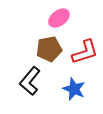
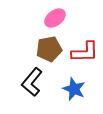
pink ellipse: moved 4 px left
red L-shape: rotated 16 degrees clockwise
black L-shape: moved 2 px right, 1 px down
